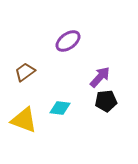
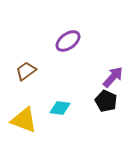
brown trapezoid: moved 1 px right, 1 px up
purple arrow: moved 13 px right
black pentagon: rotated 30 degrees clockwise
